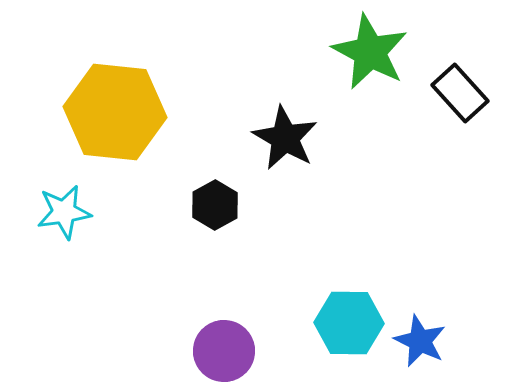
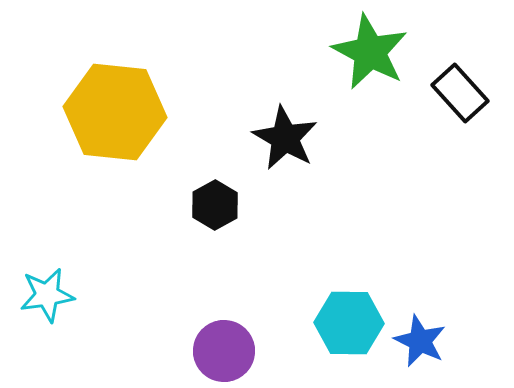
cyan star: moved 17 px left, 83 px down
